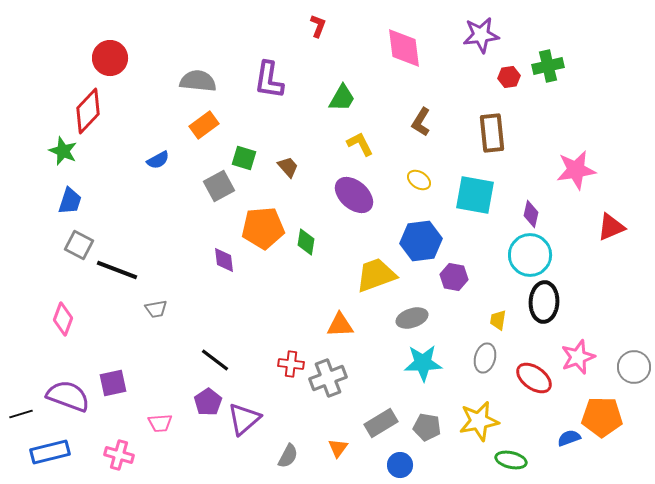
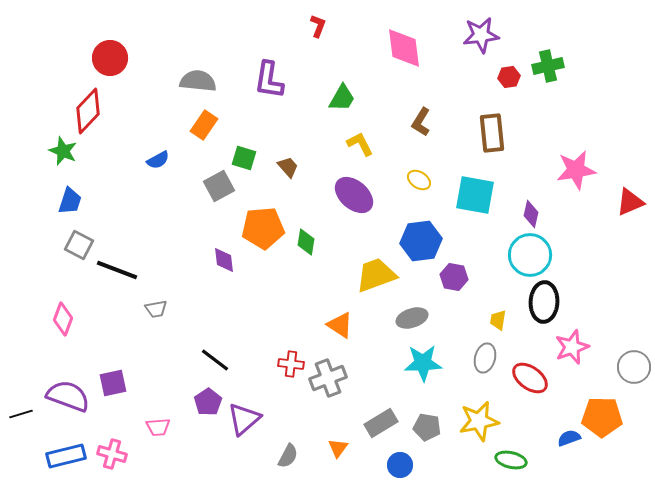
orange rectangle at (204, 125): rotated 20 degrees counterclockwise
red triangle at (611, 227): moved 19 px right, 25 px up
orange triangle at (340, 325): rotated 36 degrees clockwise
pink star at (578, 357): moved 6 px left, 10 px up
red ellipse at (534, 378): moved 4 px left
pink trapezoid at (160, 423): moved 2 px left, 4 px down
blue rectangle at (50, 452): moved 16 px right, 4 px down
pink cross at (119, 455): moved 7 px left, 1 px up
